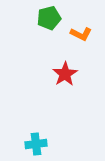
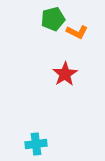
green pentagon: moved 4 px right, 1 px down
orange L-shape: moved 4 px left, 2 px up
